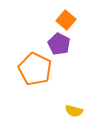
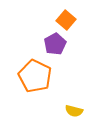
purple pentagon: moved 4 px left; rotated 15 degrees clockwise
orange pentagon: moved 7 px down
